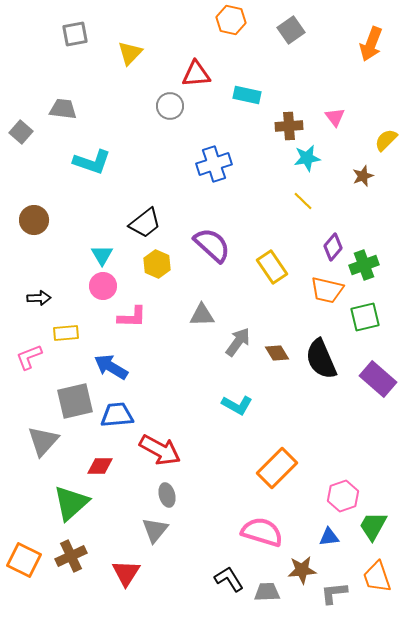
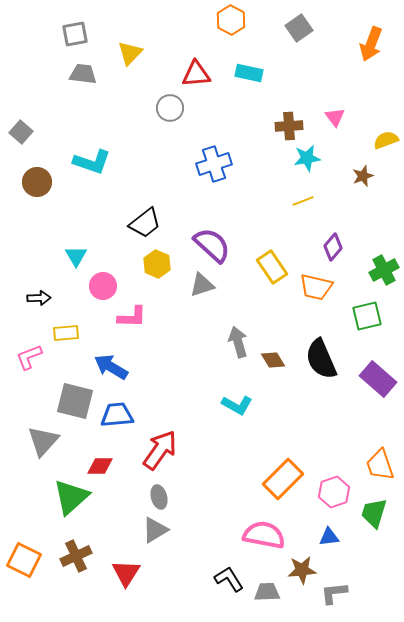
orange hexagon at (231, 20): rotated 16 degrees clockwise
gray square at (291, 30): moved 8 px right, 2 px up
cyan rectangle at (247, 95): moved 2 px right, 22 px up
gray circle at (170, 106): moved 2 px down
gray trapezoid at (63, 109): moved 20 px right, 35 px up
yellow semicircle at (386, 140): rotated 25 degrees clockwise
yellow line at (303, 201): rotated 65 degrees counterclockwise
brown circle at (34, 220): moved 3 px right, 38 px up
cyan triangle at (102, 255): moved 26 px left, 1 px down
green cross at (364, 265): moved 20 px right, 5 px down; rotated 8 degrees counterclockwise
orange trapezoid at (327, 290): moved 11 px left, 3 px up
gray triangle at (202, 315): moved 30 px up; rotated 16 degrees counterclockwise
green square at (365, 317): moved 2 px right, 1 px up
gray arrow at (238, 342): rotated 52 degrees counterclockwise
brown diamond at (277, 353): moved 4 px left, 7 px down
gray square at (75, 401): rotated 27 degrees clockwise
red arrow at (160, 450): rotated 84 degrees counterclockwise
orange rectangle at (277, 468): moved 6 px right, 11 px down
gray ellipse at (167, 495): moved 8 px left, 2 px down
pink hexagon at (343, 496): moved 9 px left, 4 px up
green triangle at (71, 503): moved 6 px up
green trapezoid at (373, 526): moved 1 px right, 13 px up; rotated 12 degrees counterclockwise
gray triangle at (155, 530): rotated 20 degrees clockwise
pink semicircle at (262, 532): moved 2 px right, 3 px down; rotated 6 degrees counterclockwise
brown cross at (71, 556): moved 5 px right
orange trapezoid at (377, 577): moved 3 px right, 112 px up
